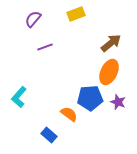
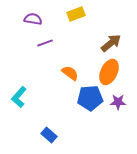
purple semicircle: rotated 60 degrees clockwise
purple line: moved 4 px up
purple star: rotated 21 degrees counterclockwise
orange semicircle: moved 1 px right, 41 px up
